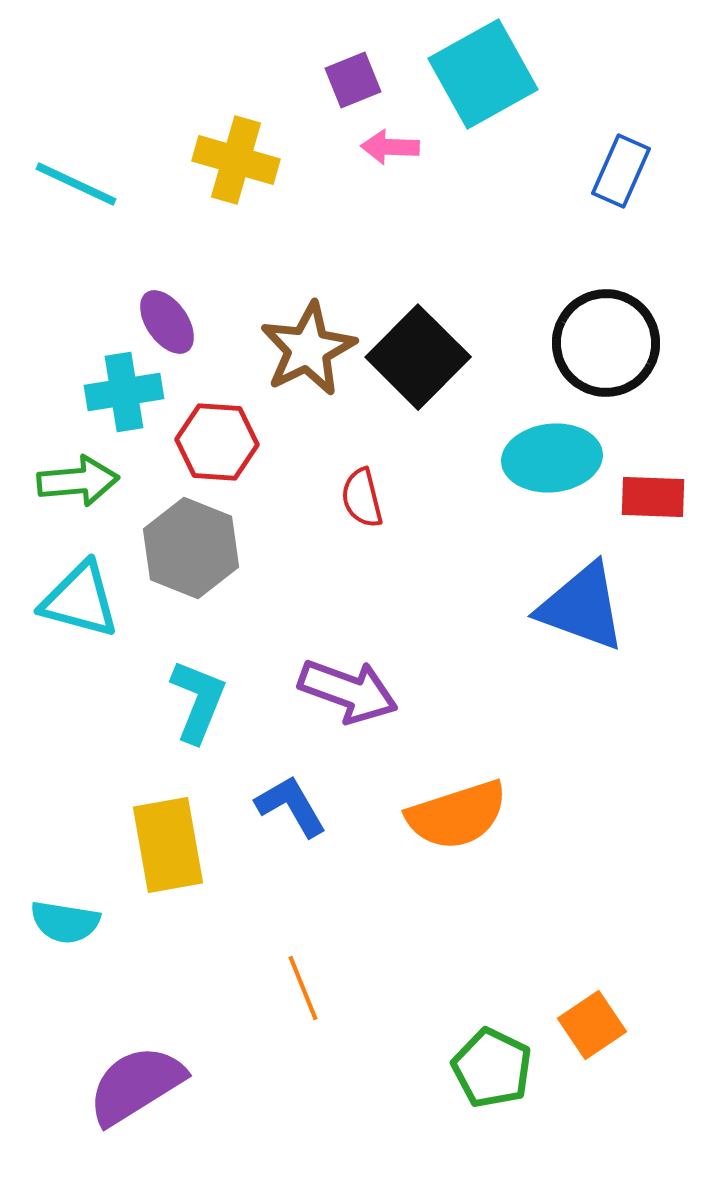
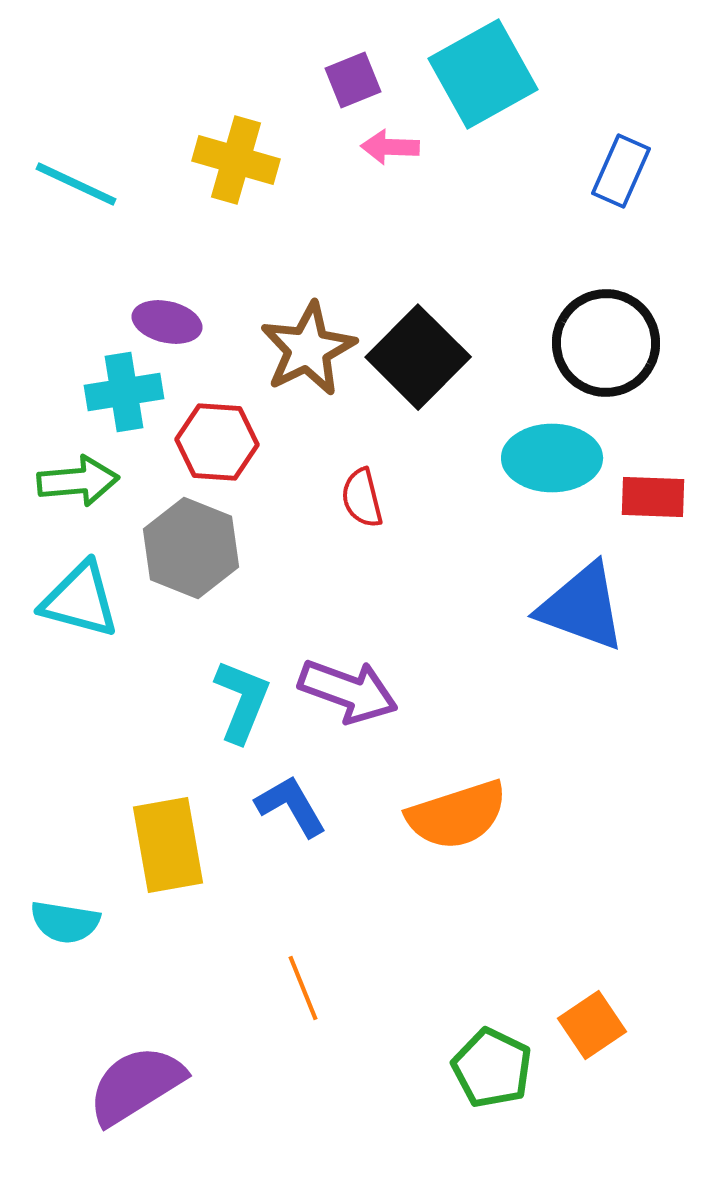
purple ellipse: rotated 42 degrees counterclockwise
cyan ellipse: rotated 6 degrees clockwise
cyan L-shape: moved 44 px right
